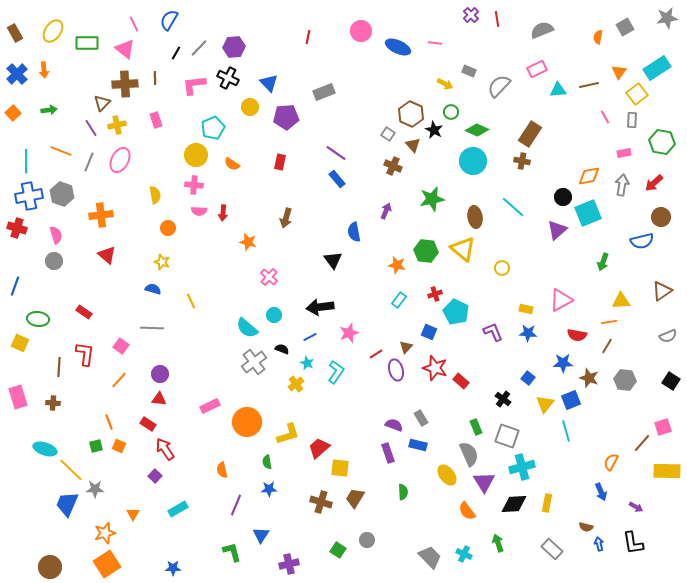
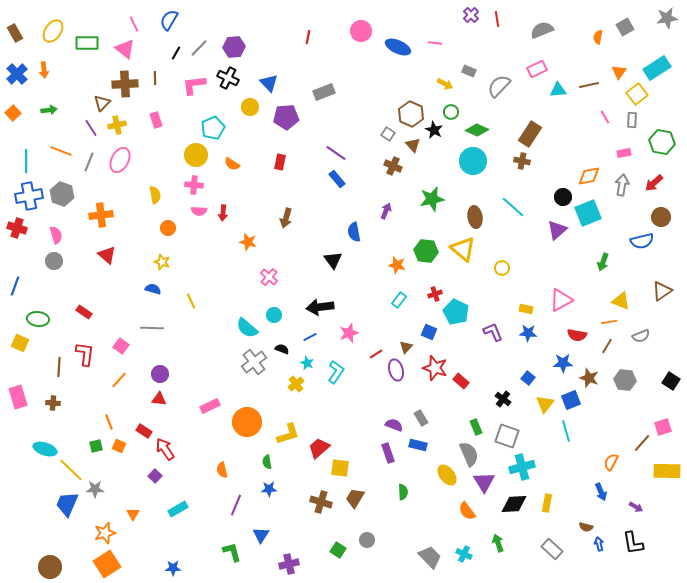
yellow triangle at (621, 301): rotated 24 degrees clockwise
gray semicircle at (668, 336): moved 27 px left
red rectangle at (148, 424): moved 4 px left, 7 px down
